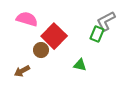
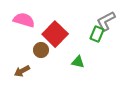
pink semicircle: moved 3 px left, 1 px down
red square: moved 1 px right, 2 px up
green triangle: moved 2 px left, 3 px up
